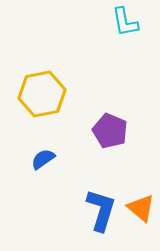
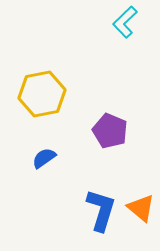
cyan L-shape: rotated 56 degrees clockwise
blue semicircle: moved 1 px right, 1 px up
